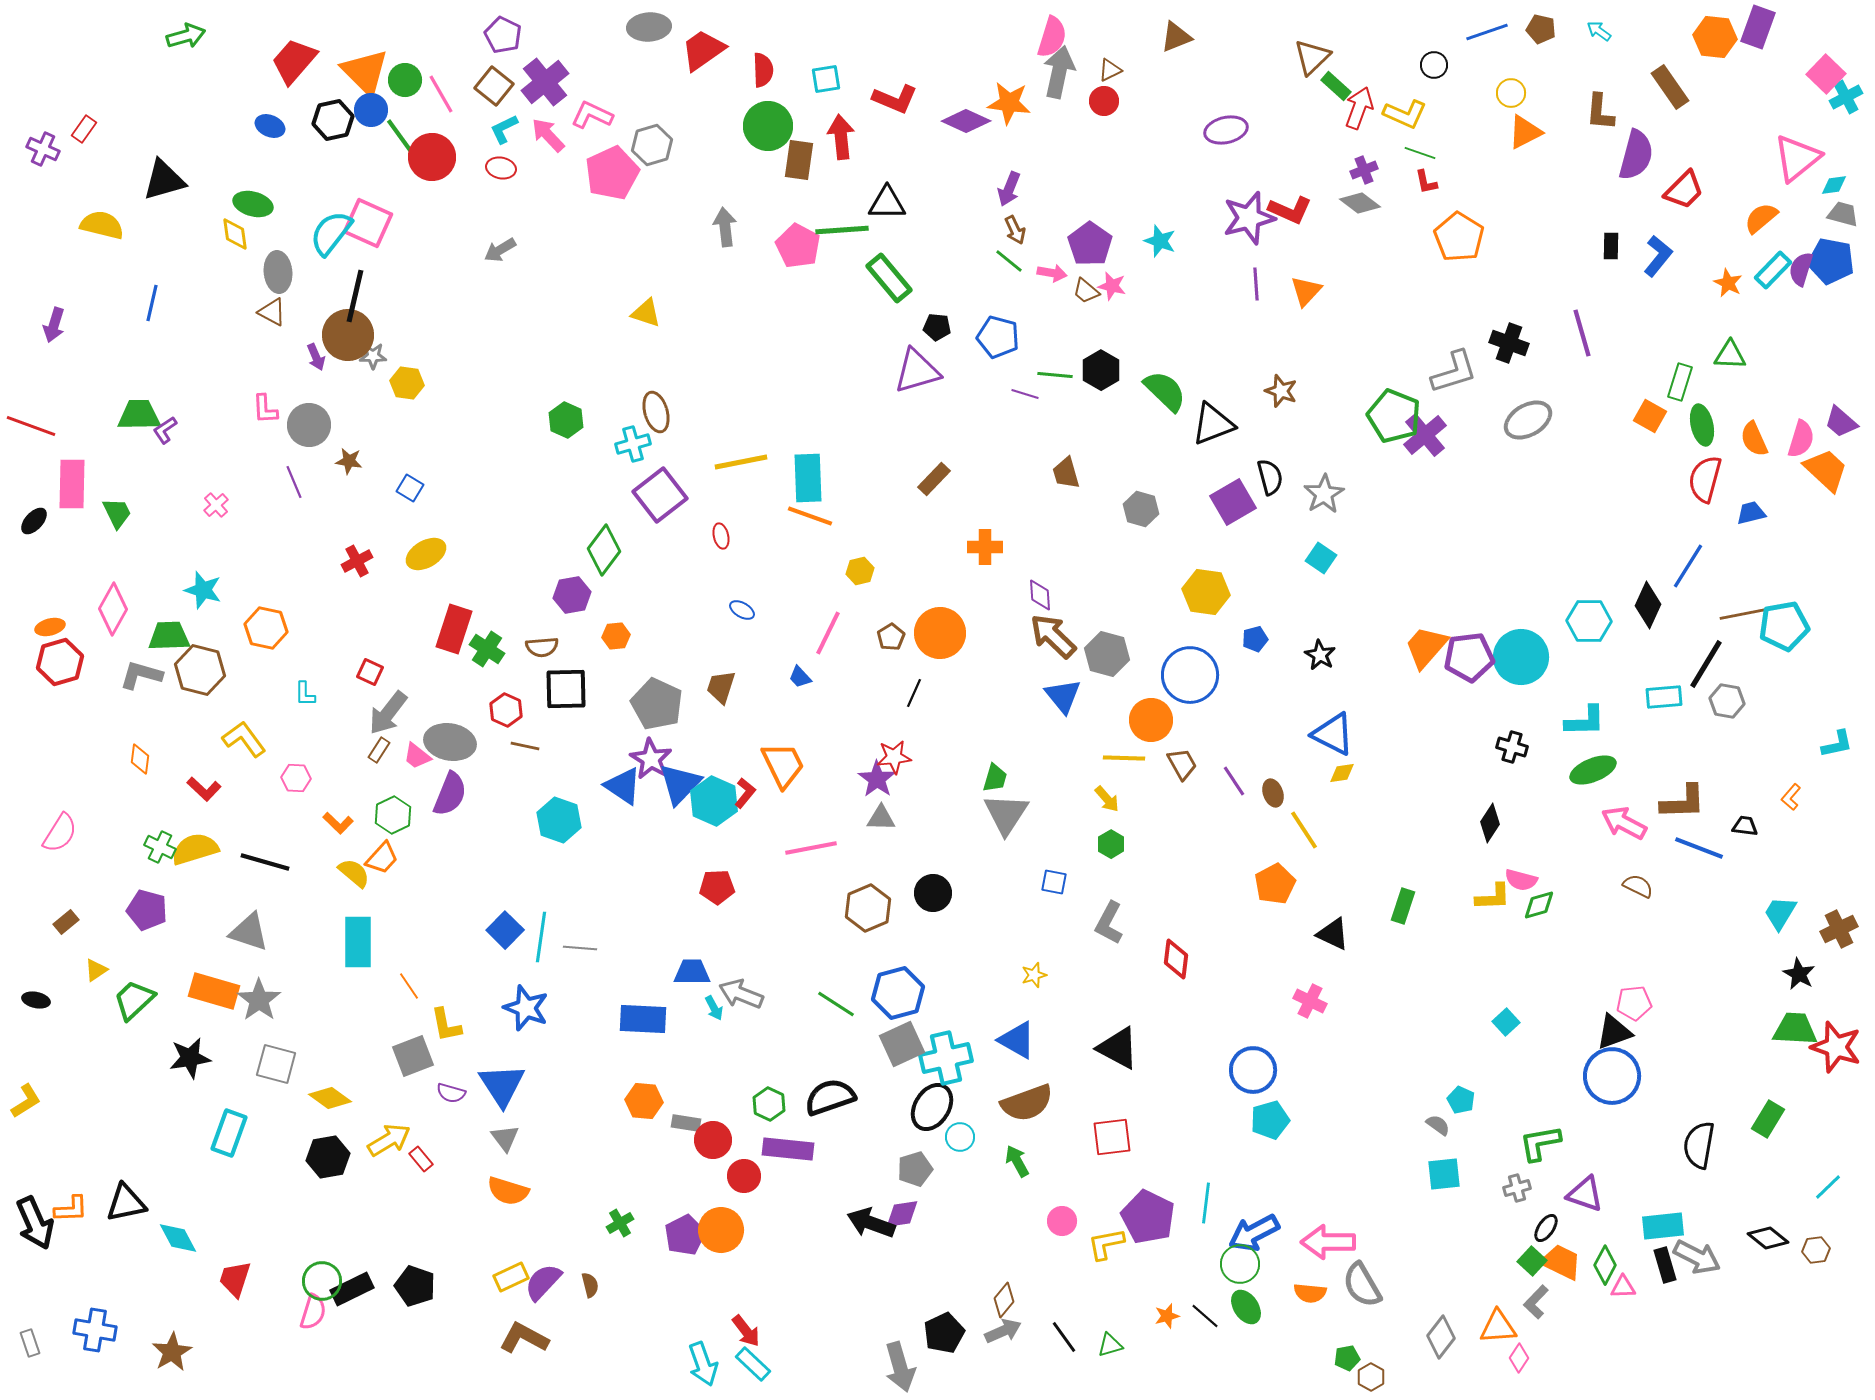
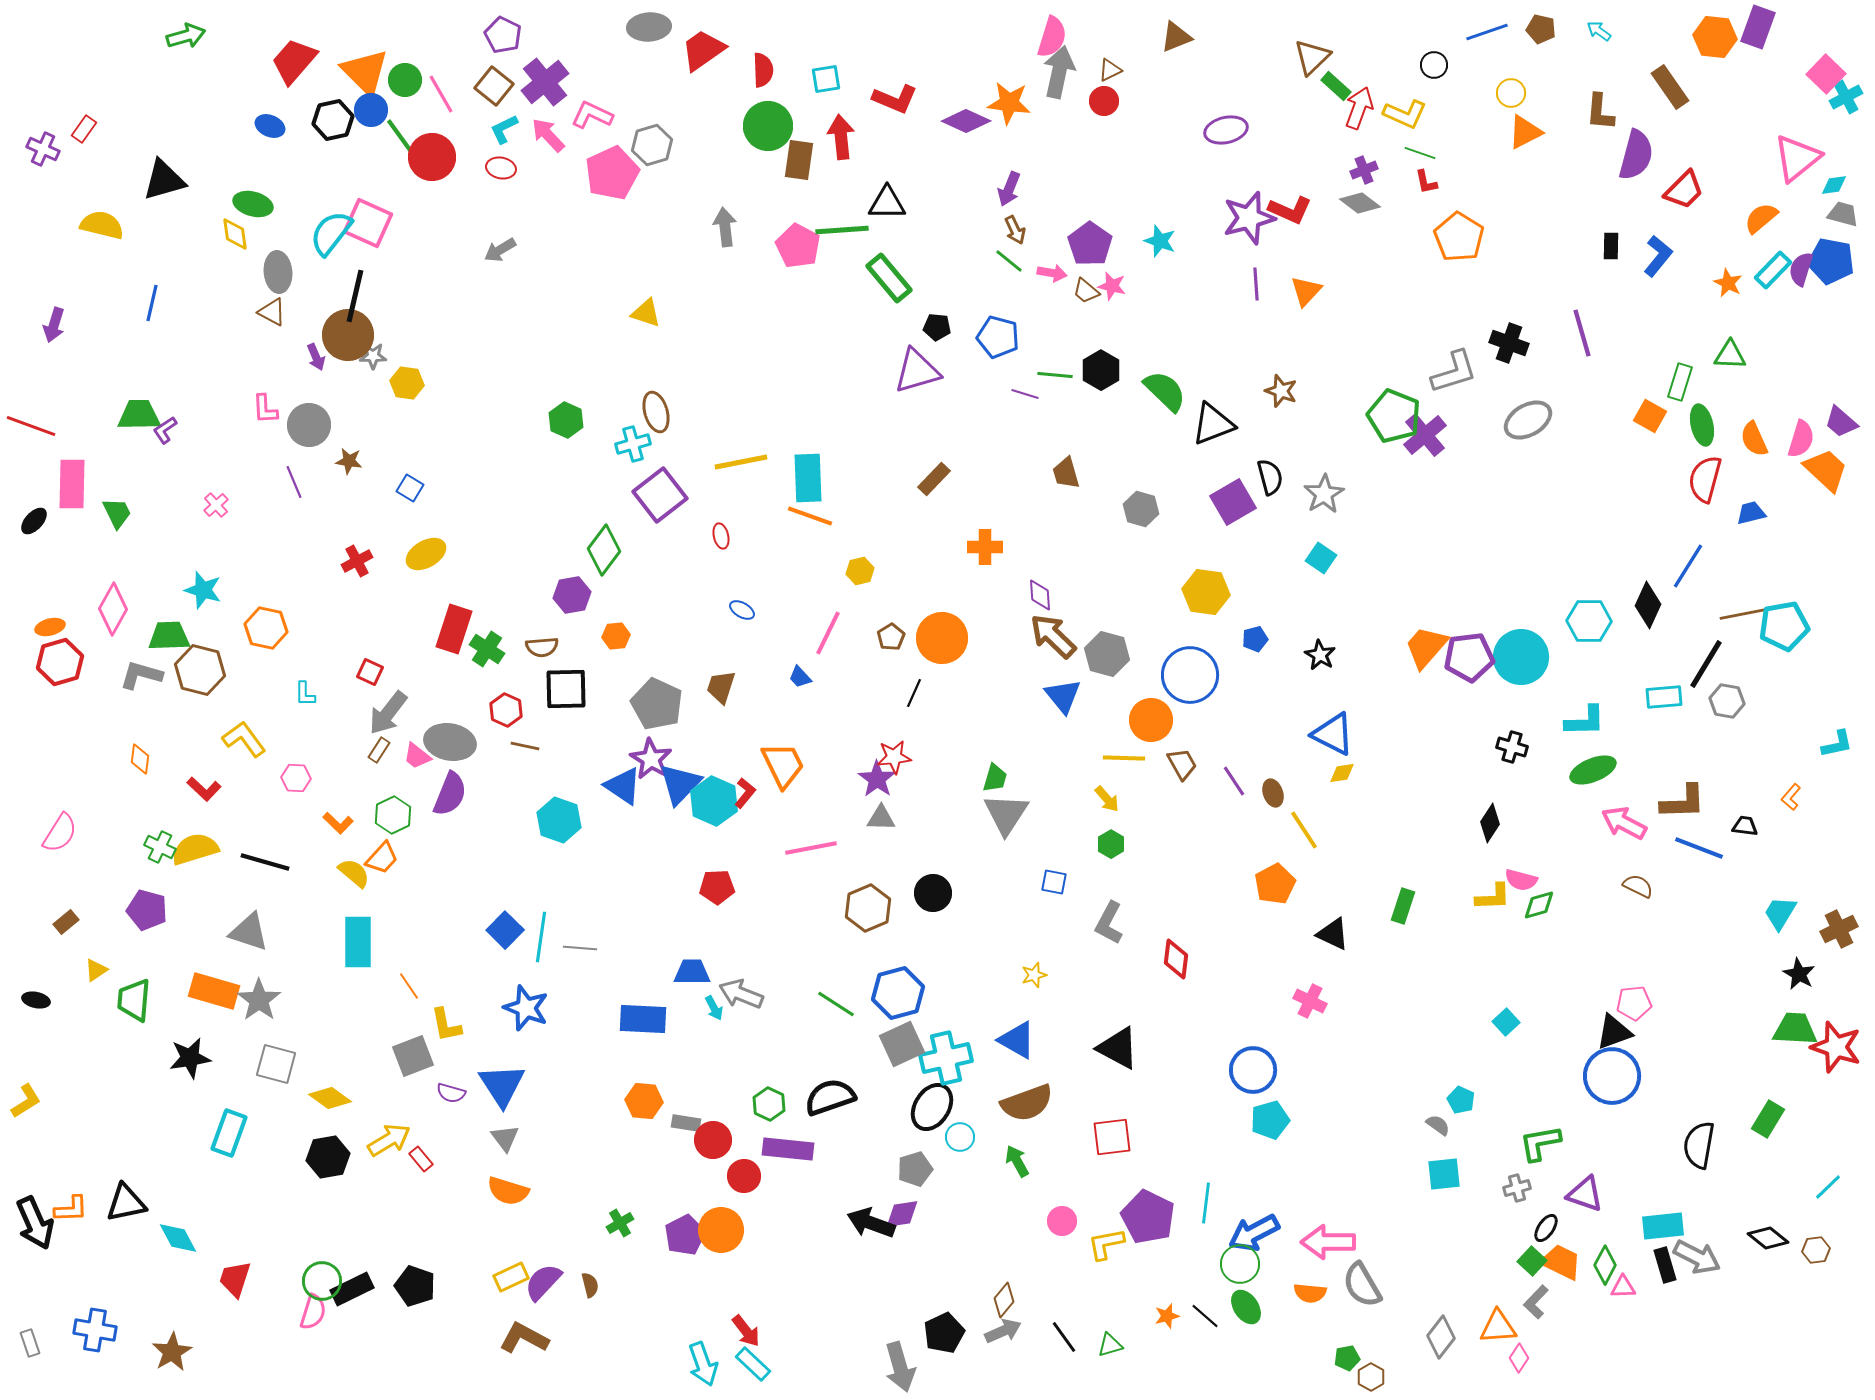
orange circle at (940, 633): moved 2 px right, 5 px down
green trapezoid at (134, 1000): rotated 42 degrees counterclockwise
